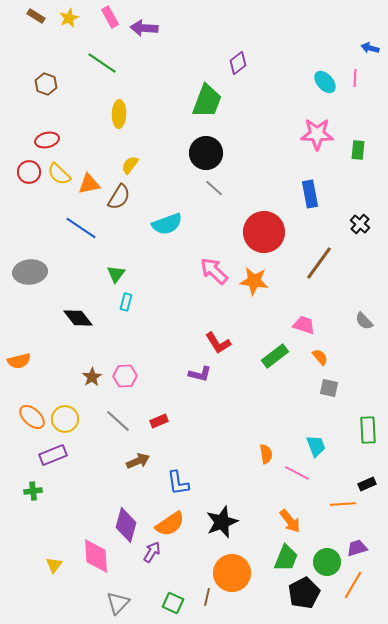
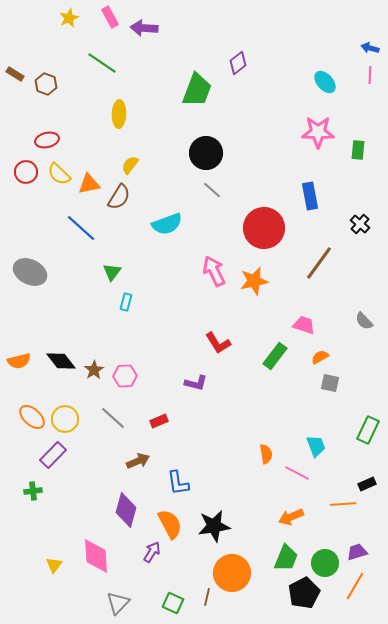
brown rectangle at (36, 16): moved 21 px left, 58 px down
pink line at (355, 78): moved 15 px right, 3 px up
green trapezoid at (207, 101): moved 10 px left, 11 px up
pink star at (317, 134): moved 1 px right, 2 px up
red circle at (29, 172): moved 3 px left
gray line at (214, 188): moved 2 px left, 2 px down
blue rectangle at (310, 194): moved 2 px down
blue line at (81, 228): rotated 8 degrees clockwise
red circle at (264, 232): moved 4 px up
pink arrow at (214, 271): rotated 20 degrees clockwise
gray ellipse at (30, 272): rotated 32 degrees clockwise
green triangle at (116, 274): moved 4 px left, 2 px up
orange star at (254, 281): rotated 20 degrees counterclockwise
black diamond at (78, 318): moved 17 px left, 43 px down
green rectangle at (275, 356): rotated 16 degrees counterclockwise
orange semicircle at (320, 357): rotated 78 degrees counterclockwise
purple L-shape at (200, 374): moved 4 px left, 9 px down
brown star at (92, 377): moved 2 px right, 7 px up
gray square at (329, 388): moved 1 px right, 5 px up
gray line at (118, 421): moved 5 px left, 3 px up
green rectangle at (368, 430): rotated 28 degrees clockwise
purple rectangle at (53, 455): rotated 24 degrees counterclockwise
orange arrow at (290, 521): moved 1 px right, 4 px up; rotated 105 degrees clockwise
black star at (222, 522): moved 8 px left, 4 px down; rotated 12 degrees clockwise
orange semicircle at (170, 524): rotated 84 degrees counterclockwise
purple diamond at (126, 525): moved 15 px up
purple trapezoid at (357, 548): moved 4 px down
green circle at (327, 562): moved 2 px left, 1 px down
orange line at (353, 585): moved 2 px right, 1 px down
